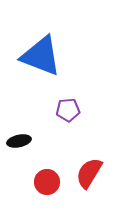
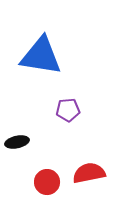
blue triangle: rotated 12 degrees counterclockwise
black ellipse: moved 2 px left, 1 px down
red semicircle: rotated 48 degrees clockwise
